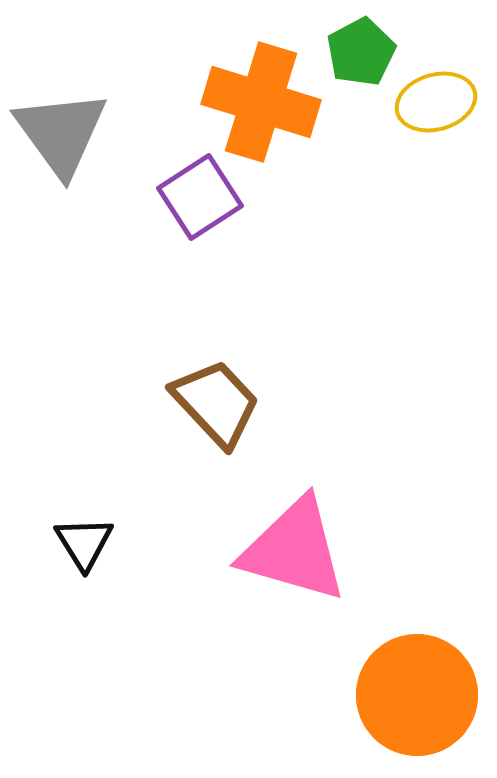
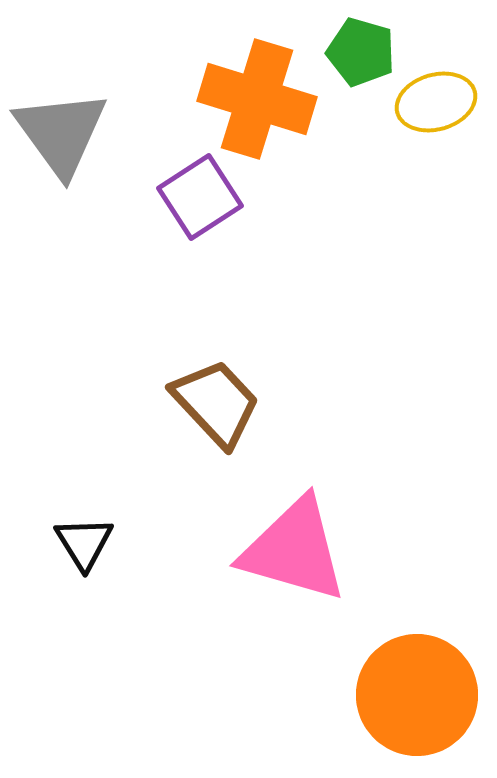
green pentagon: rotated 28 degrees counterclockwise
orange cross: moved 4 px left, 3 px up
